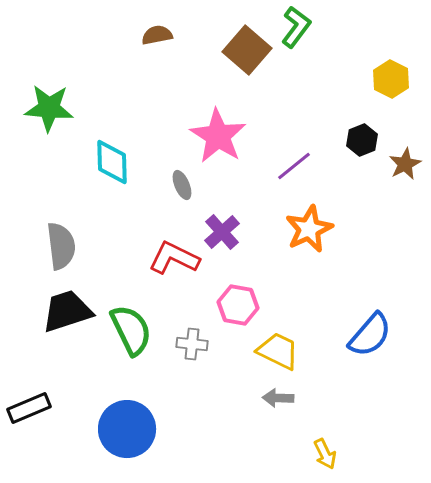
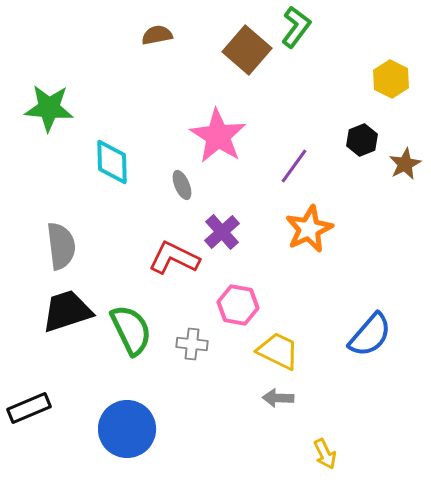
purple line: rotated 15 degrees counterclockwise
